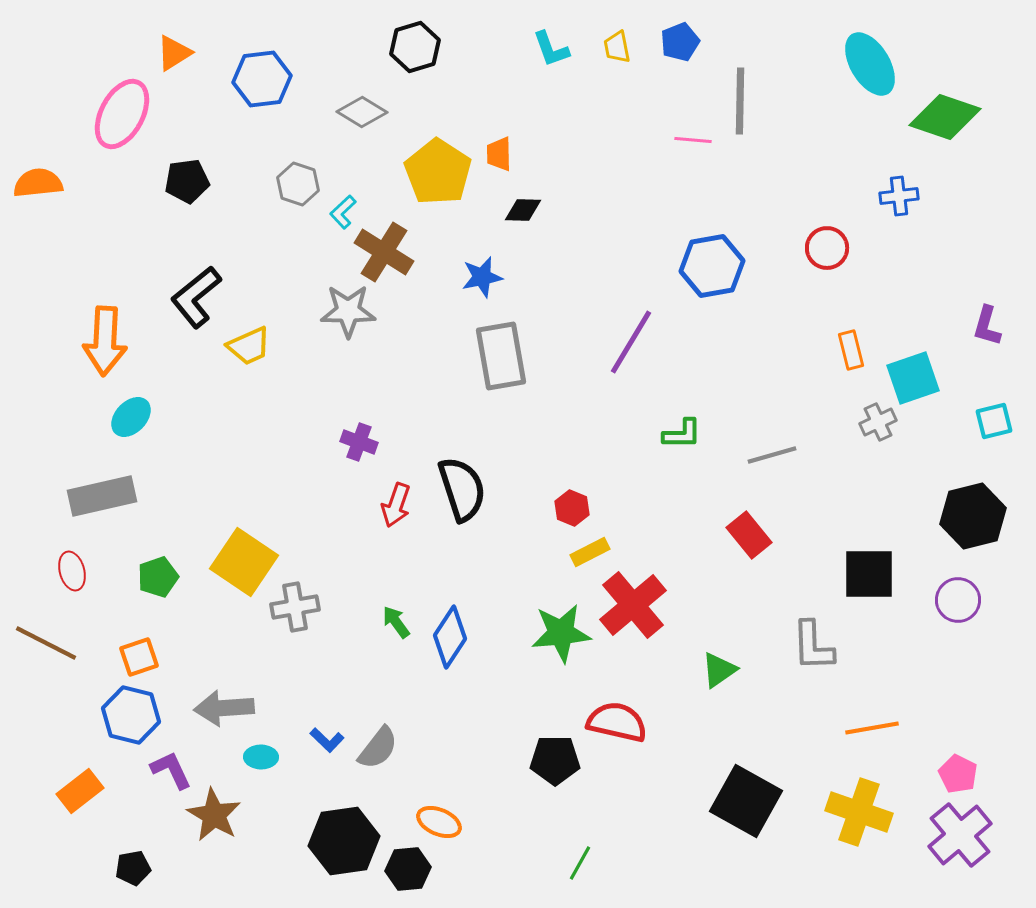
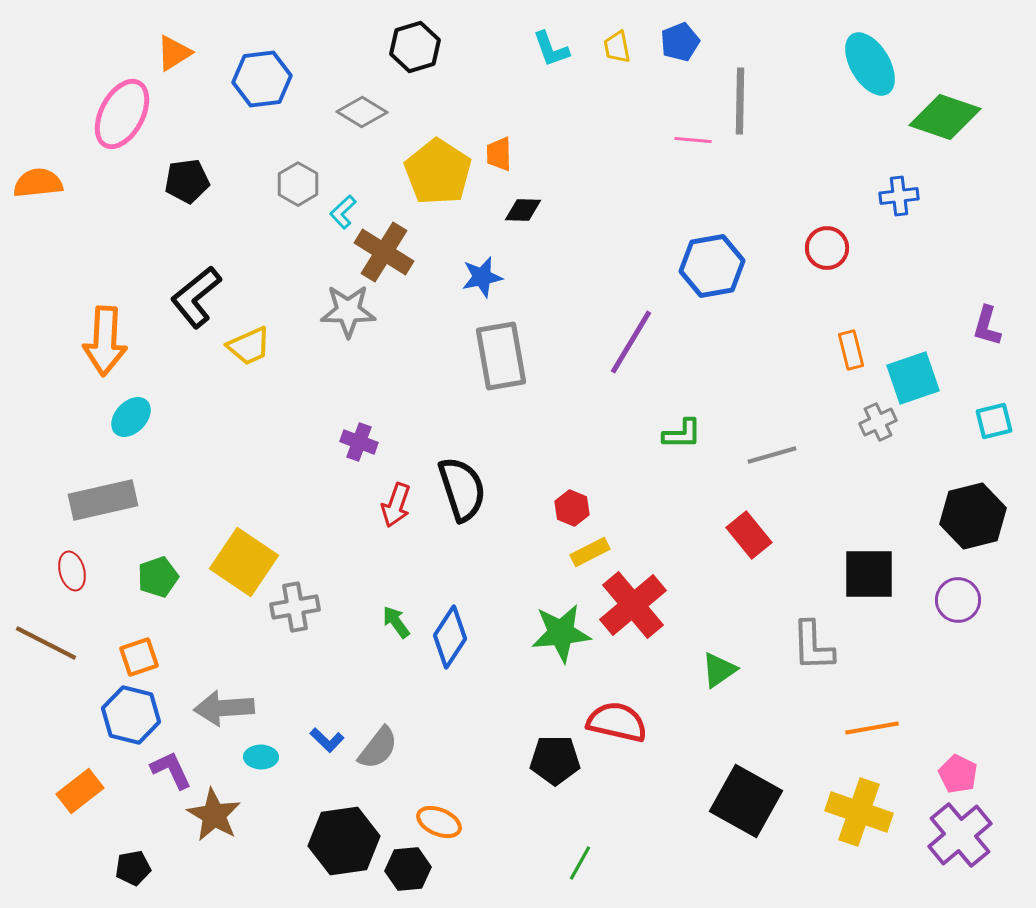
gray hexagon at (298, 184): rotated 12 degrees clockwise
gray rectangle at (102, 496): moved 1 px right, 4 px down
